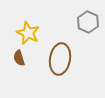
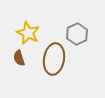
gray hexagon: moved 11 px left, 12 px down; rotated 10 degrees clockwise
brown ellipse: moved 6 px left
